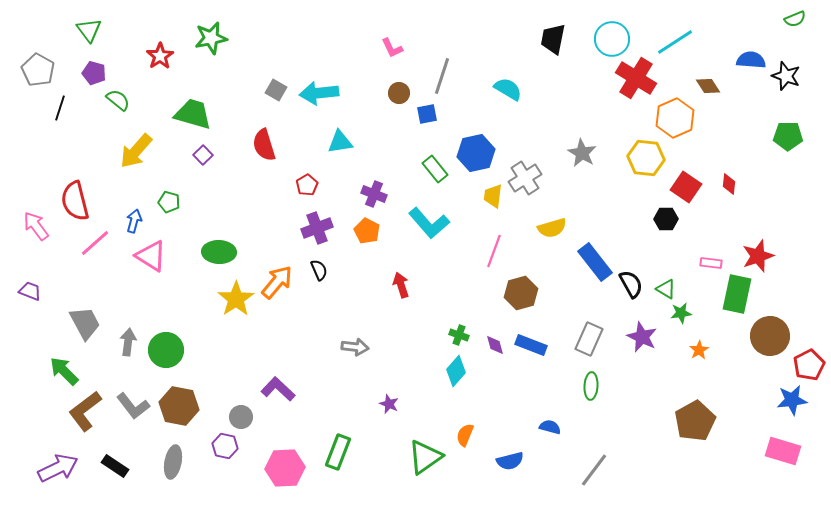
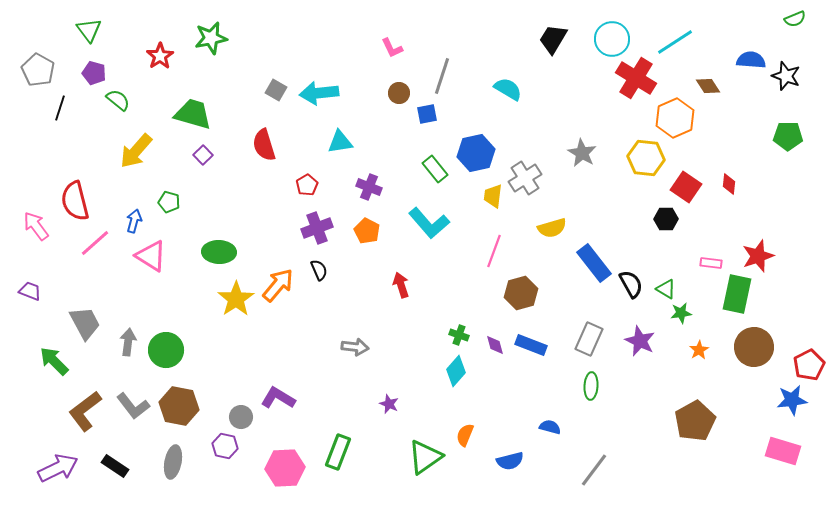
black trapezoid at (553, 39): rotated 20 degrees clockwise
purple cross at (374, 194): moved 5 px left, 7 px up
blue rectangle at (595, 262): moved 1 px left, 1 px down
orange arrow at (277, 282): moved 1 px right, 3 px down
brown circle at (770, 336): moved 16 px left, 11 px down
purple star at (642, 337): moved 2 px left, 4 px down
green arrow at (64, 371): moved 10 px left, 10 px up
purple L-shape at (278, 389): moved 9 px down; rotated 12 degrees counterclockwise
